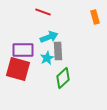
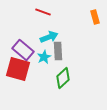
purple rectangle: rotated 40 degrees clockwise
cyan star: moved 3 px left, 1 px up
